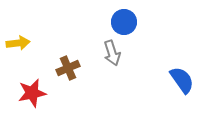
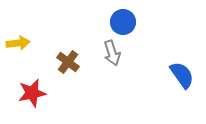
blue circle: moved 1 px left
brown cross: moved 6 px up; rotated 30 degrees counterclockwise
blue semicircle: moved 5 px up
